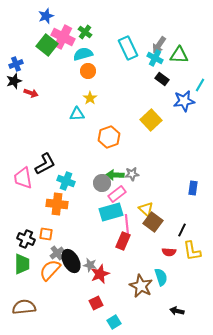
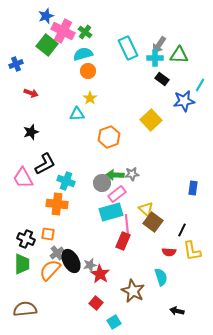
pink cross at (63, 37): moved 6 px up
cyan cross at (155, 58): rotated 28 degrees counterclockwise
black star at (14, 81): moved 17 px right, 51 px down
pink trapezoid at (23, 178): rotated 20 degrees counterclockwise
orange square at (46, 234): moved 2 px right
gray star at (90, 265): rotated 24 degrees counterclockwise
red star at (100, 274): rotated 18 degrees counterclockwise
brown star at (141, 286): moved 8 px left, 5 px down
red square at (96, 303): rotated 24 degrees counterclockwise
brown semicircle at (24, 307): moved 1 px right, 2 px down
